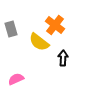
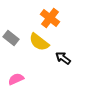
orange cross: moved 5 px left, 7 px up
gray rectangle: moved 9 px down; rotated 35 degrees counterclockwise
black arrow: rotated 56 degrees counterclockwise
